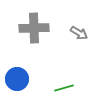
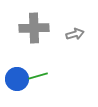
gray arrow: moved 4 px left, 1 px down; rotated 48 degrees counterclockwise
green line: moved 26 px left, 12 px up
